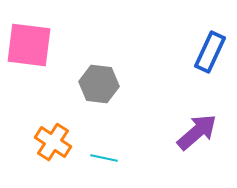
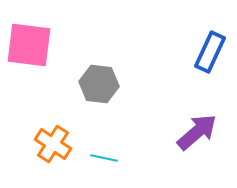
orange cross: moved 2 px down
